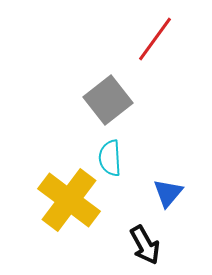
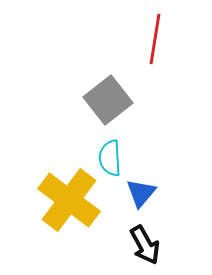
red line: rotated 27 degrees counterclockwise
blue triangle: moved 27 px left
